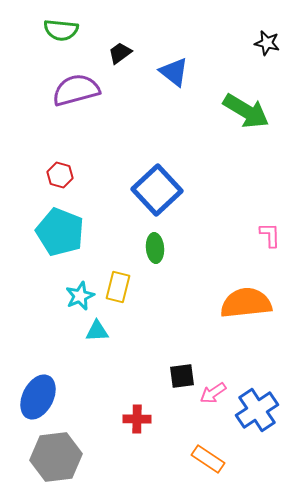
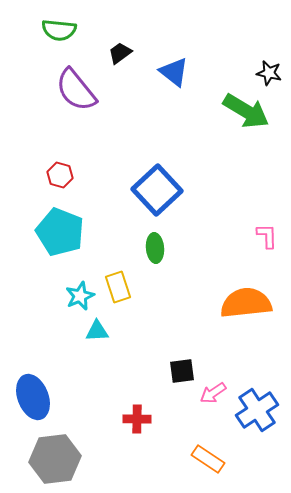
green semicircle: moved 2 px left
black star: moved 2 px right, 30 px down
purple semicircle: rotated 114 degrees counterclockwise
pink L-shape: moved 3 px left, 1 px down
yellow rectangle: rotated 32 degrees counterclockwise
black square: moved 5 px up
blue ellipse: moved 5 px left; rotated 48 degrees counterclockwise
gray hexagon: moved 1 px left, 2 px down
